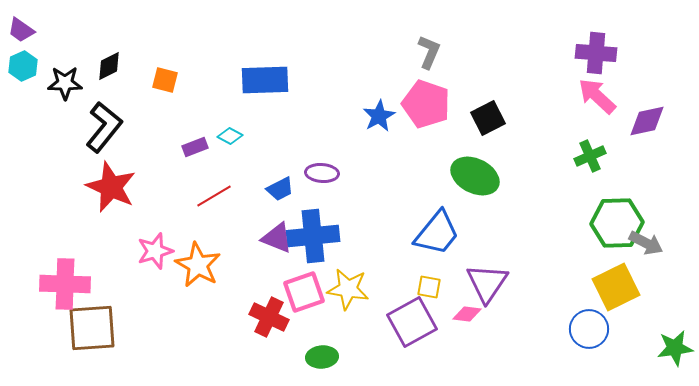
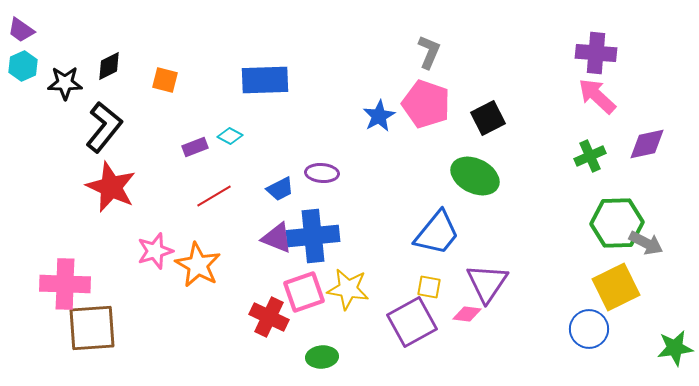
purple diamond at (647, 121): moved 23 px down
